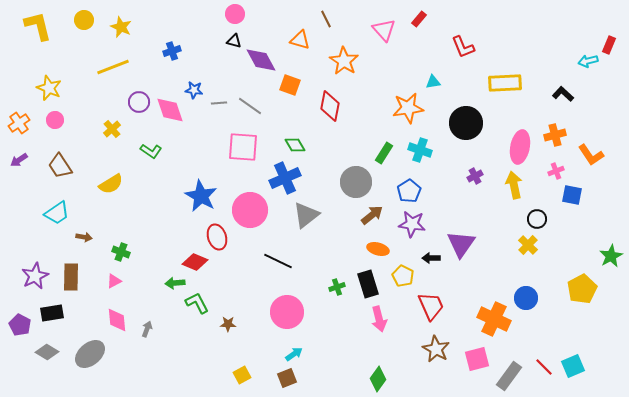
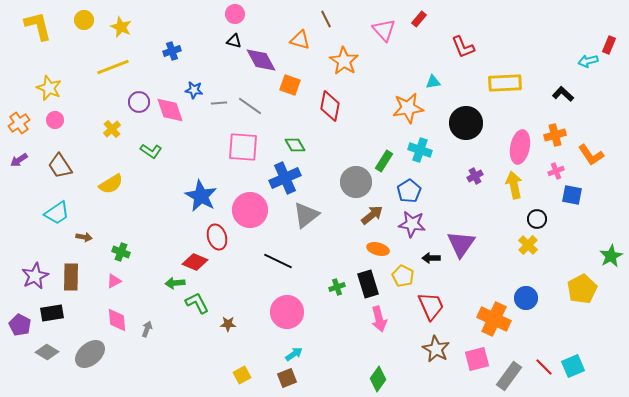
green rectangle at (384, 153): moved 8 px down
